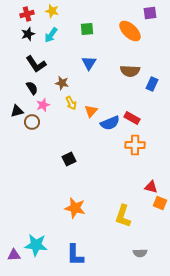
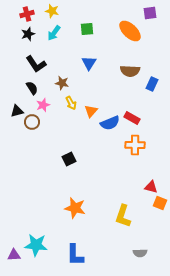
cyan arrow: moved 3 px right, 2 px up
